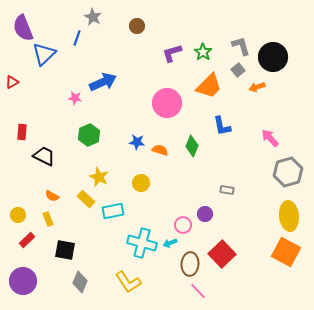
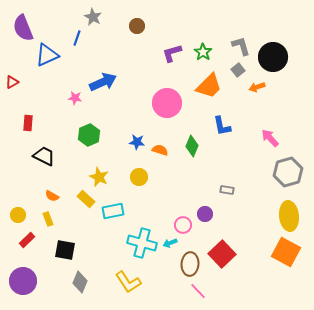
blue triangle at (44, 54): moved 3 px right, 1 px down; rotated 20 degrees clockwise
red rectangle at (22, 132): moved 6 px right, 9 px up
yellow circle at (141, 183): moved 2 px left, 6 px up
